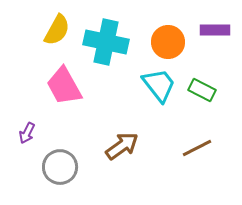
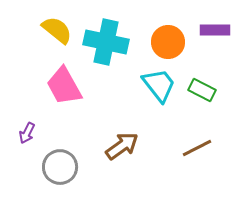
yellow semicircle: rotated 80 degrees counterclockwise
